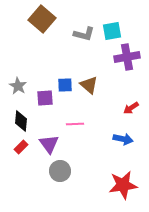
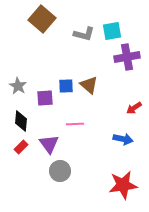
blue square: moved 1 px right, 1 px down
red arrow: moved 3 px right
